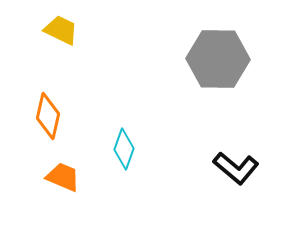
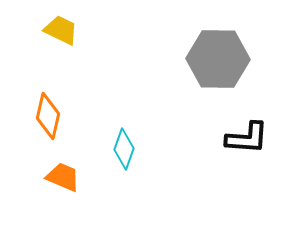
black L-shape: moved 11 px right, 30 px up; rotated 36 degrees counterclockwise
